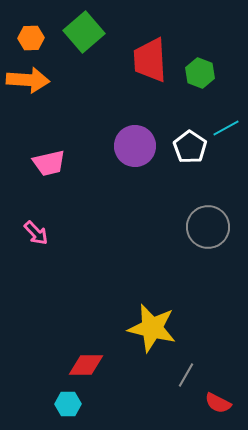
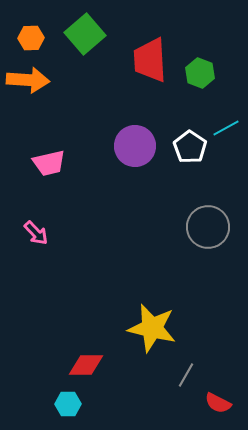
green square: moved 1 px right, 2 px down
